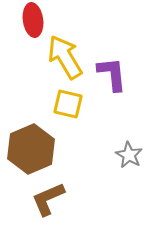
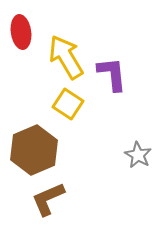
red ellipse: moved 12 px left, 12 px down
yellow arrow: moved 1 px right
yellow square: rotated 20 degrees clockwise
brown hexagon: moved 3 px right, 1 px down
gray star: moved 9 px right
